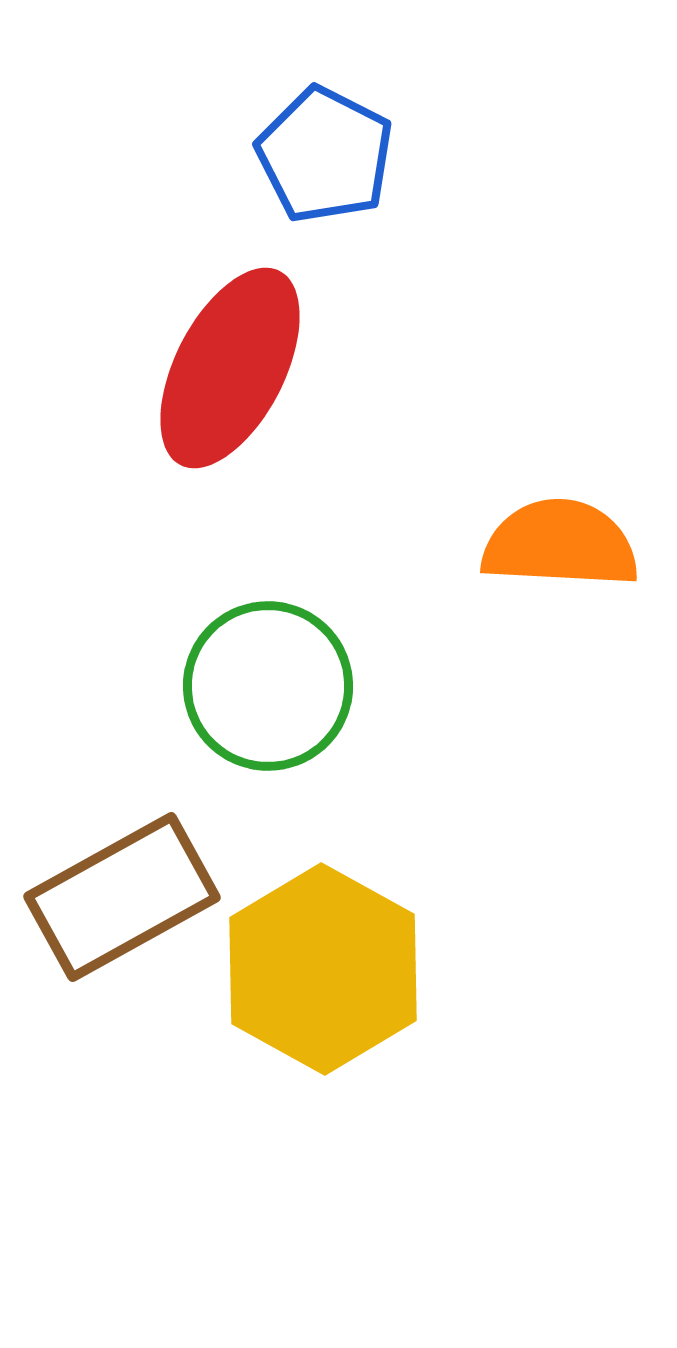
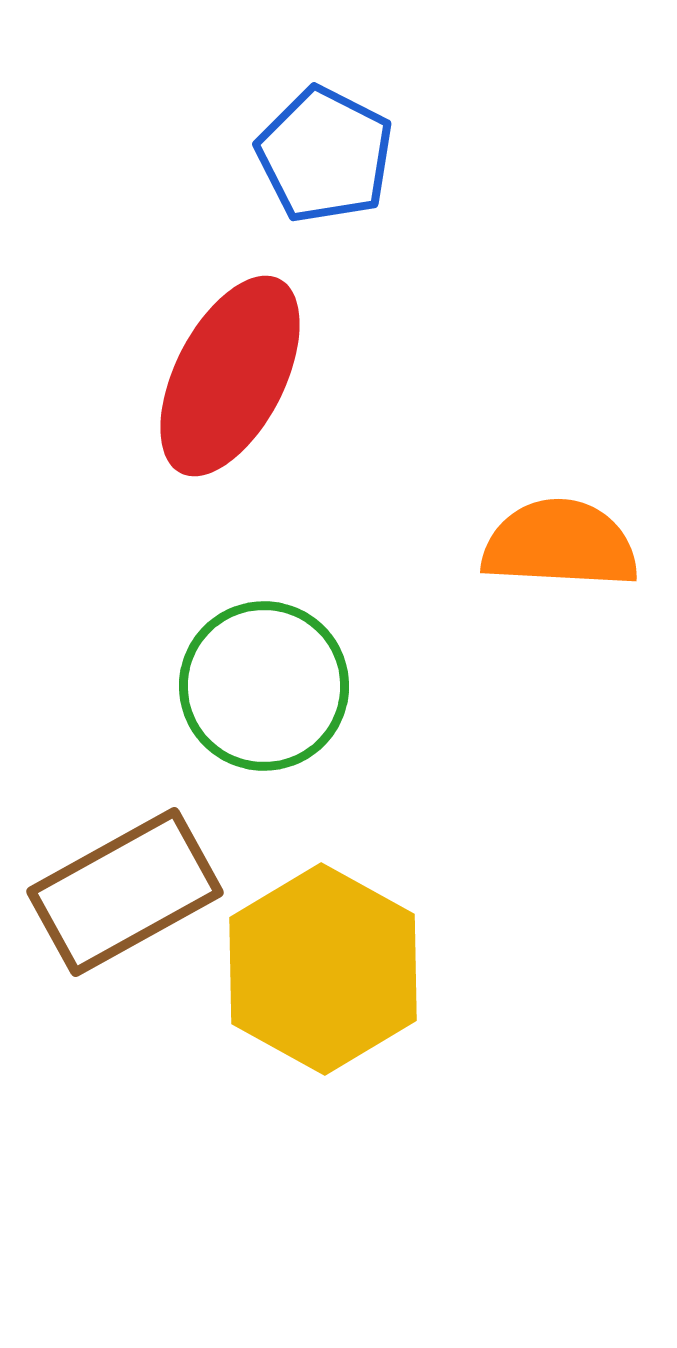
red ellipse: moved 8 px down
green circle: moved 4 px left
brown rectangle: moved 3 px right, 5 px up
